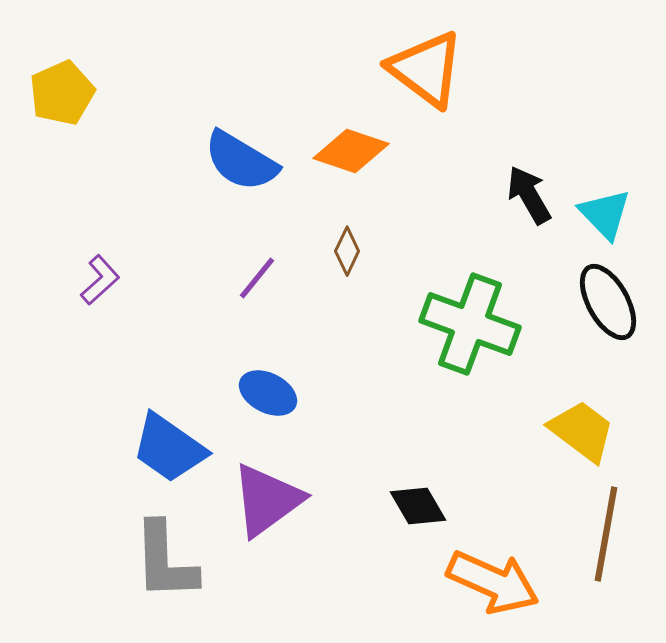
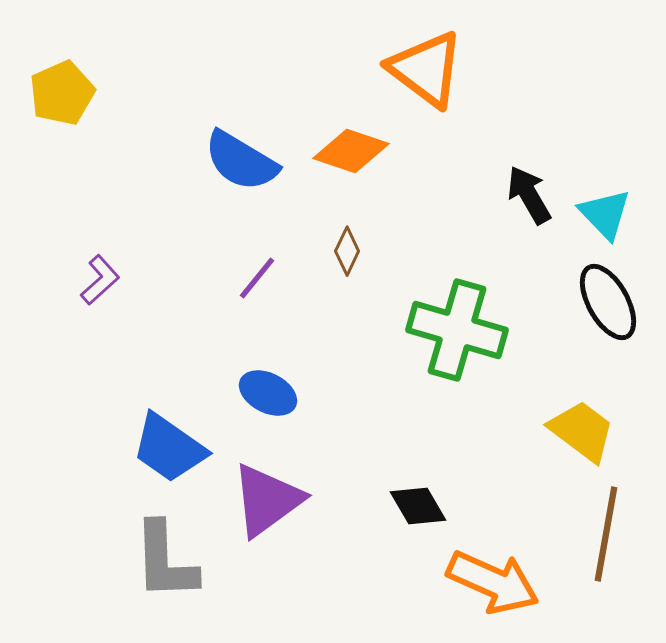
green cross: moved 13 px left, 6 px down; rotated 4 degrees counterclockwise
